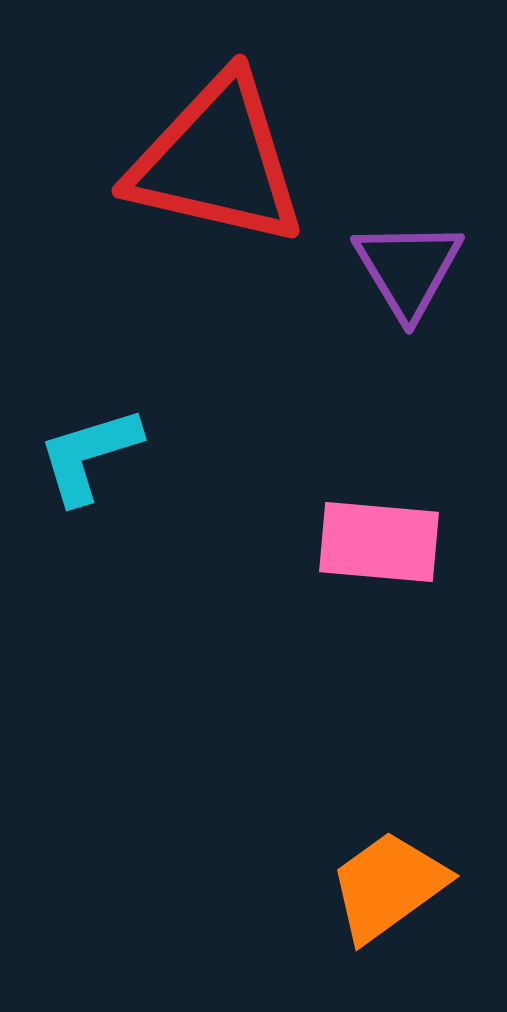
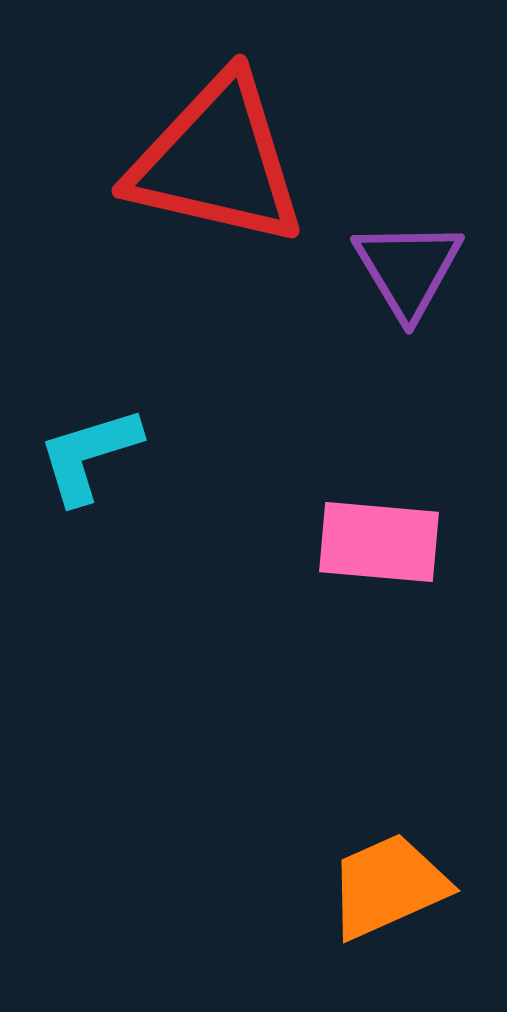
orange trapezoid: rotated 12 degrees clockwise
